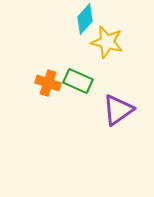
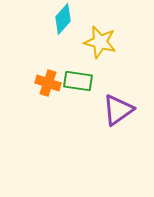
cyan diamond: moved 22 px left
yellow star: moved 7 px left
green rectangle: rotated 16 degrees counterclockwise
